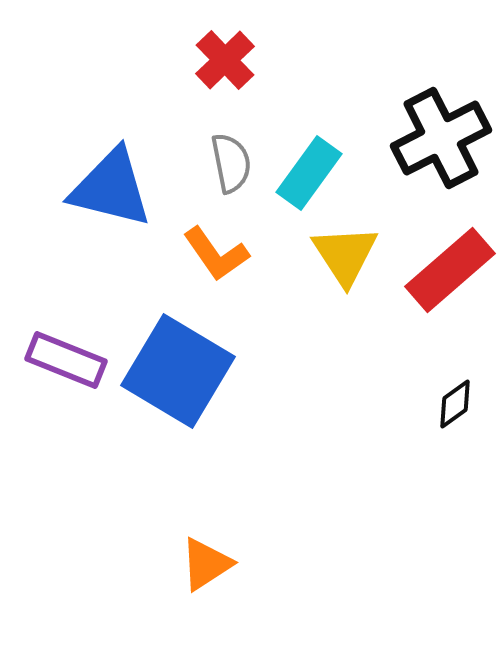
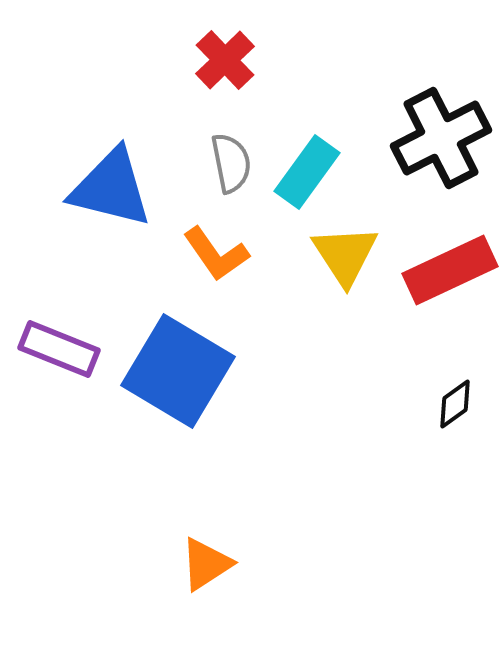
cyan rectangle: moved 2 px left, 1 px up
red rectangle: rotated 16 degrees clockwise
purple rectangle: moved 7 px left, 11 px up
